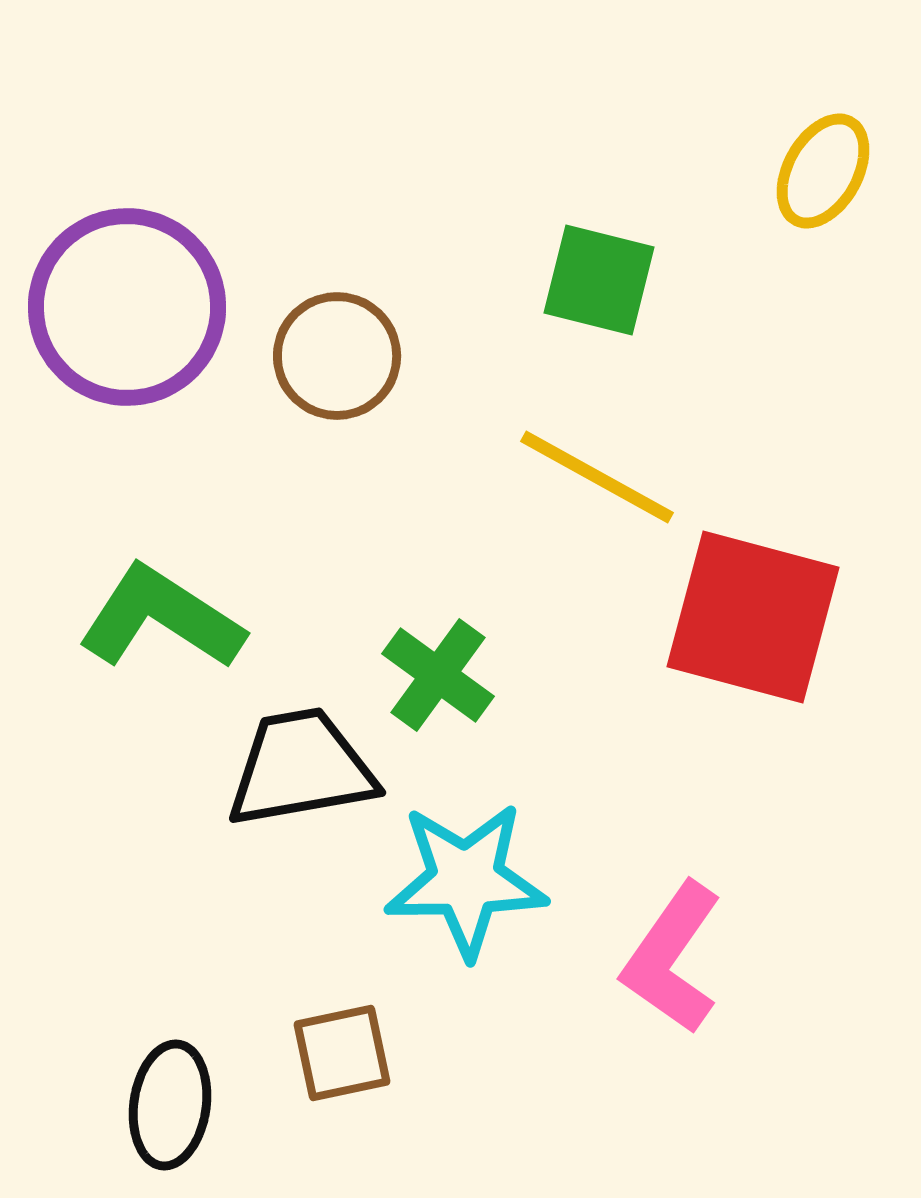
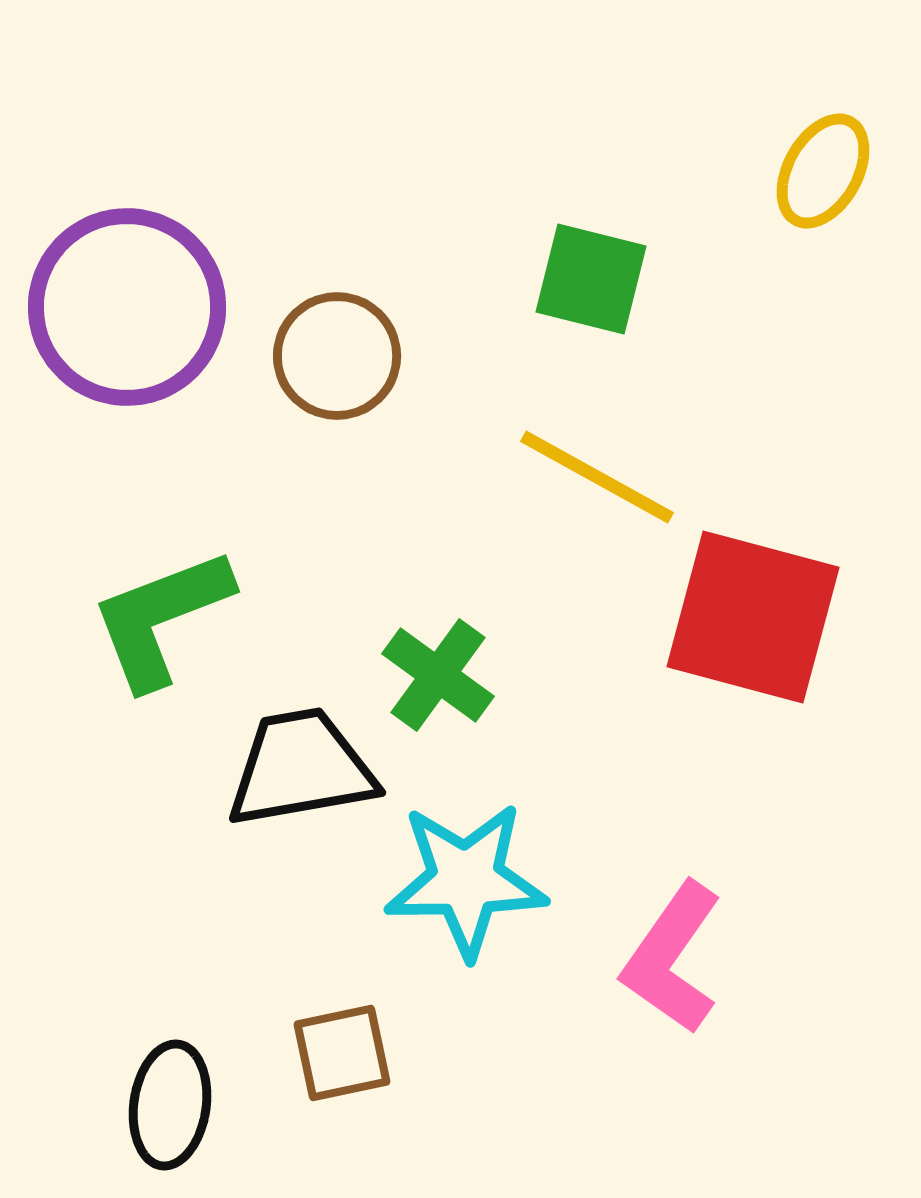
green square: moved 8 px left, 1 px up
green L-shape: rotated 54 degrees counterclockwise
